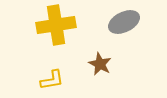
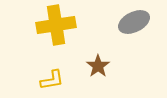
gray ellipse: moved 10 px right
brown star: moved 2 px left, 2 px down; rotated 10 degrees clockwise
